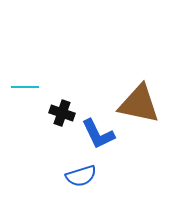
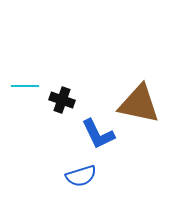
cyan line: moved 1 px up
black cross: moved 13 px up
